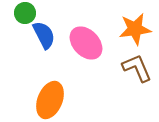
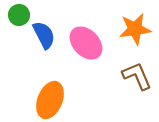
green circle: moved 6 px left, 2 px down
brown L-shape: moved 8 px down
